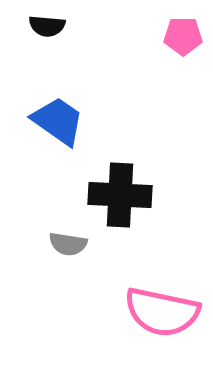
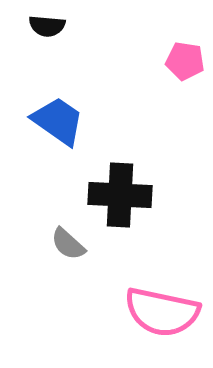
pink pentagon: moved 2 px right, 25 px down; rotated 9 degrees clockwise
gray semicircle: rotated 33 degrees clockwise
